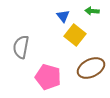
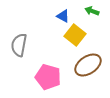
green arrow: rotated 16 degrees clockwise
blue triangle: rotated 24 degrees counterclockwise
gray semicircle: moved 2 px left, 2 px up
brown ellipse: moved 3 px left, 3 px up; rotated 8 degrees counterclockwise
